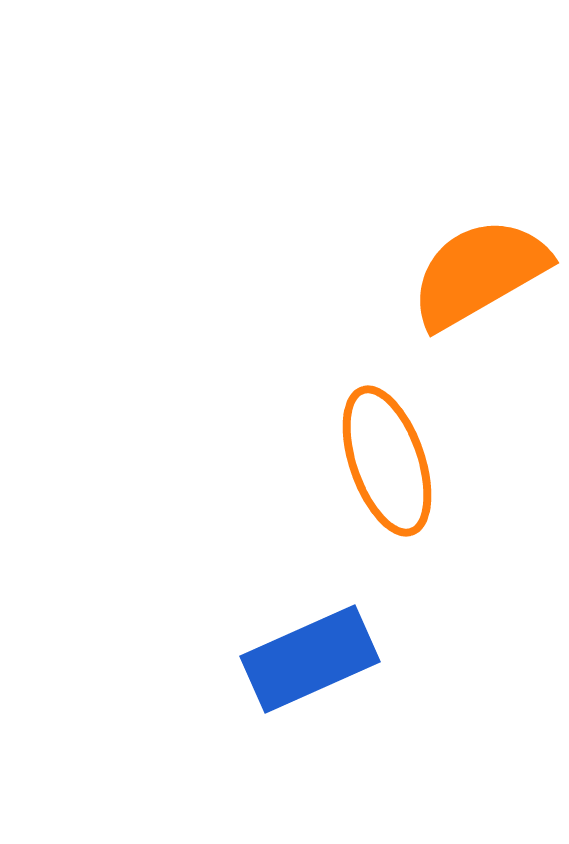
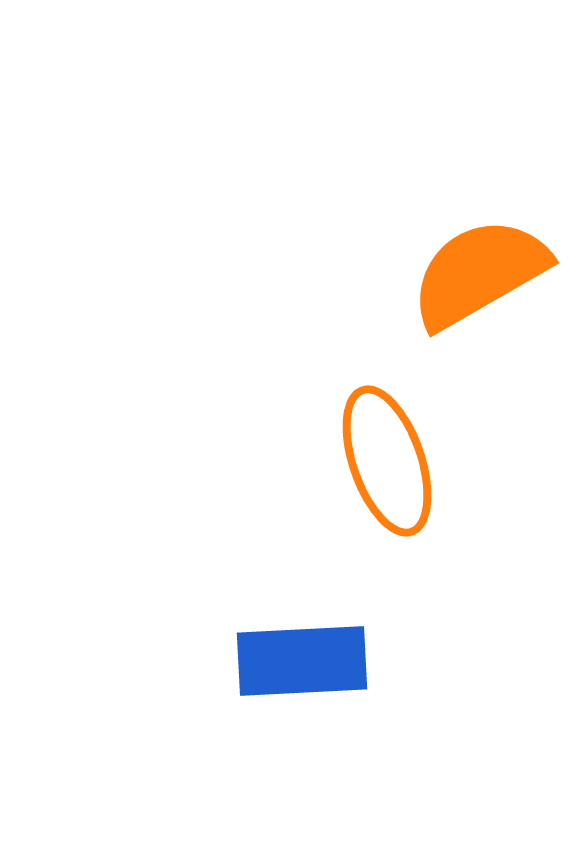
blue rectangle: moved 8 px left, 2 px down; rotated 21 degrees clockwise
